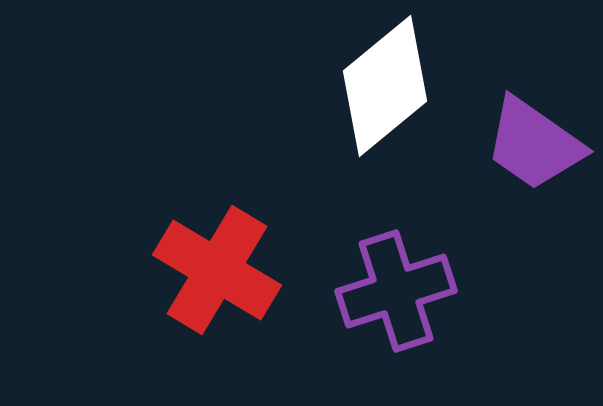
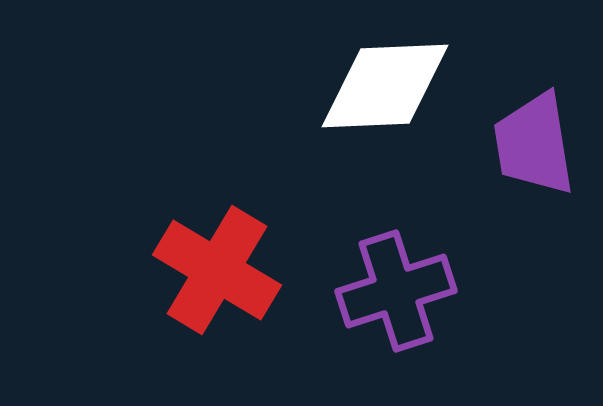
white diamond: rotated 37 degrees clockwise
purple trapezoid: rotated 46 degrees clockwise
